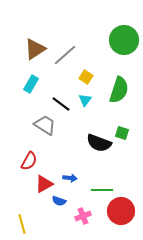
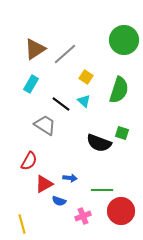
gray line: moved 1 px up
cyan triangle: moved 1 px left, 1 px down; rotated 24 degrees counterclockwise
